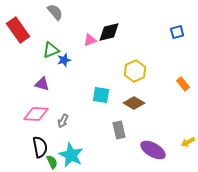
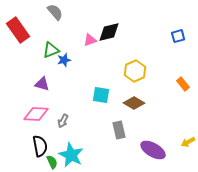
blue square: moved 1 px right, 4 px down
black semicircle: moved 1 px up
